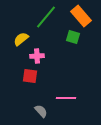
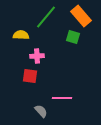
yellow semicircle: moved 4 px up; rotated 42 degrees clockwise
pink line: moved 4 px left
